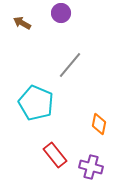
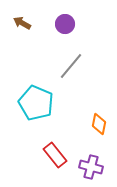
purple circle: moved 4 px right, 11 px down
gray line: moved 1 px right, 1 px down
